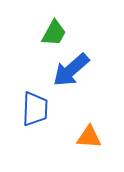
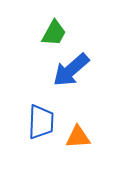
blue trapezoid: moved 6 px right, 13 px down
orange triangle: moved 11 px left; rotated 8 degrees counterclockwise
